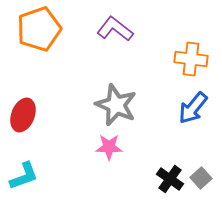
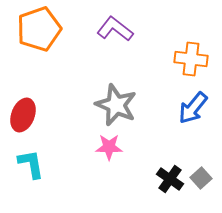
cyan L-shape: moved 7 px right, 12 px up; rotated 80 degrees counterclockwise
